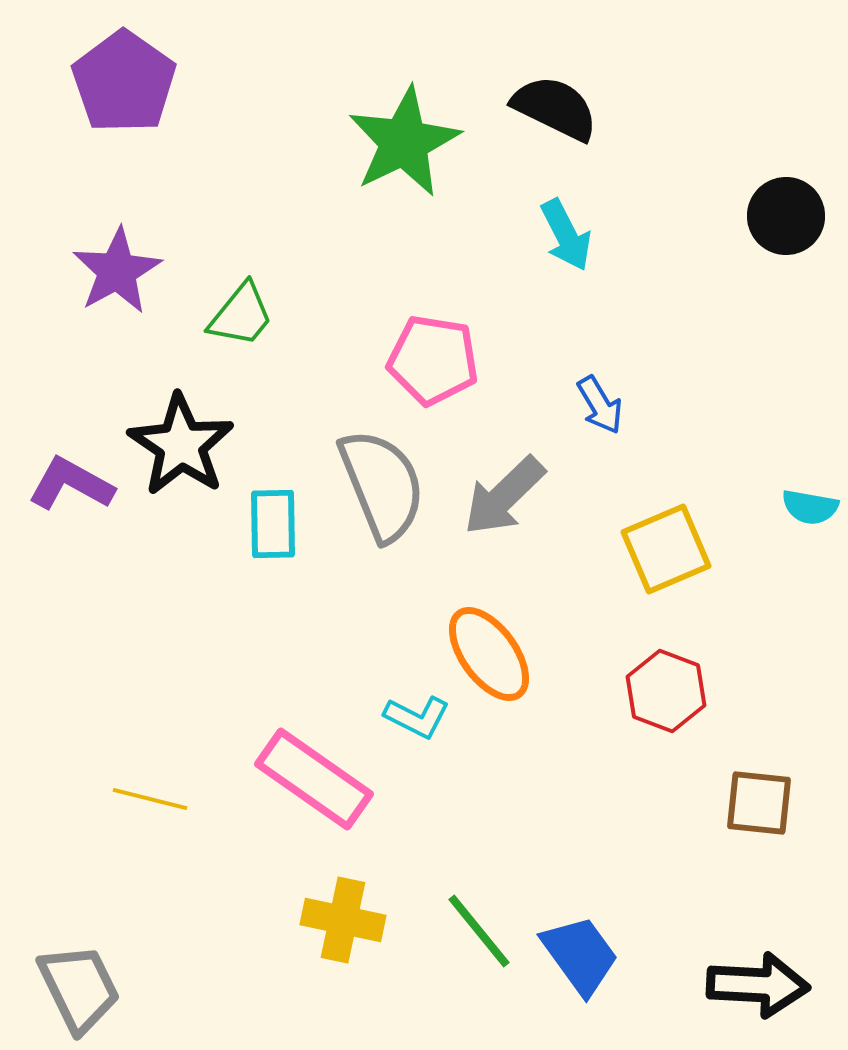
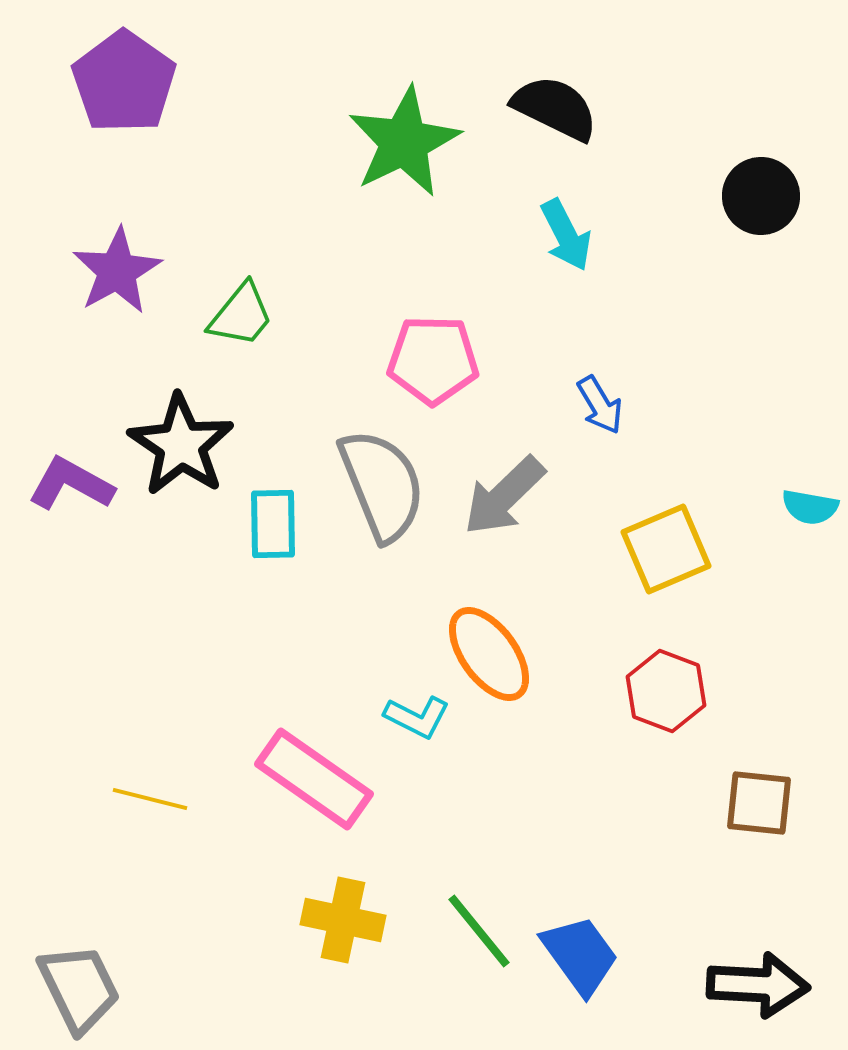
black circle: moved 25 px left, 20 px up
pink pentagon: rotated 8 degrees counterclockwise
